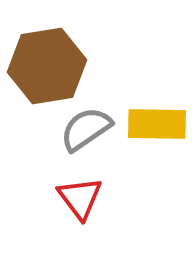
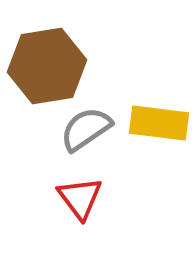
yellow rectangle: moved 2 px right, 1 px up; rotated 6 degrees clockwise
